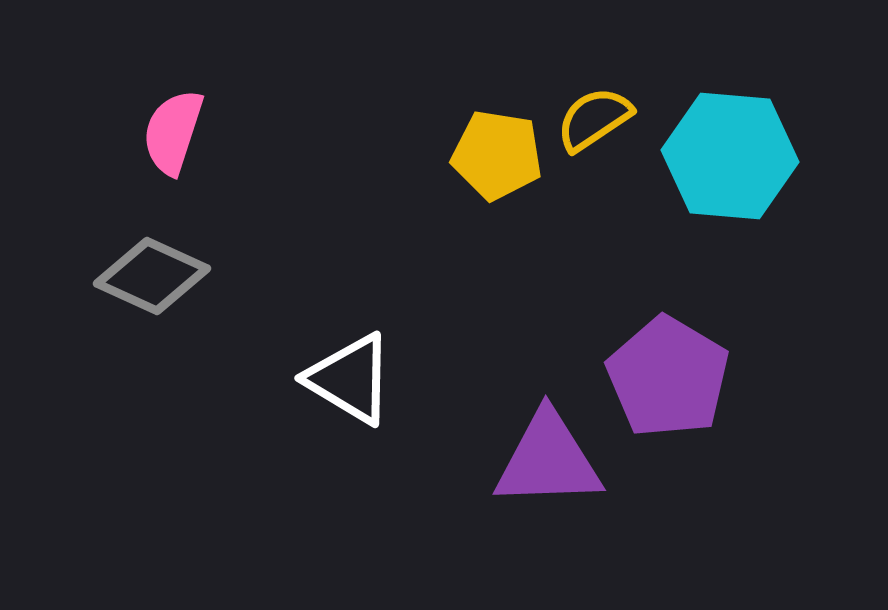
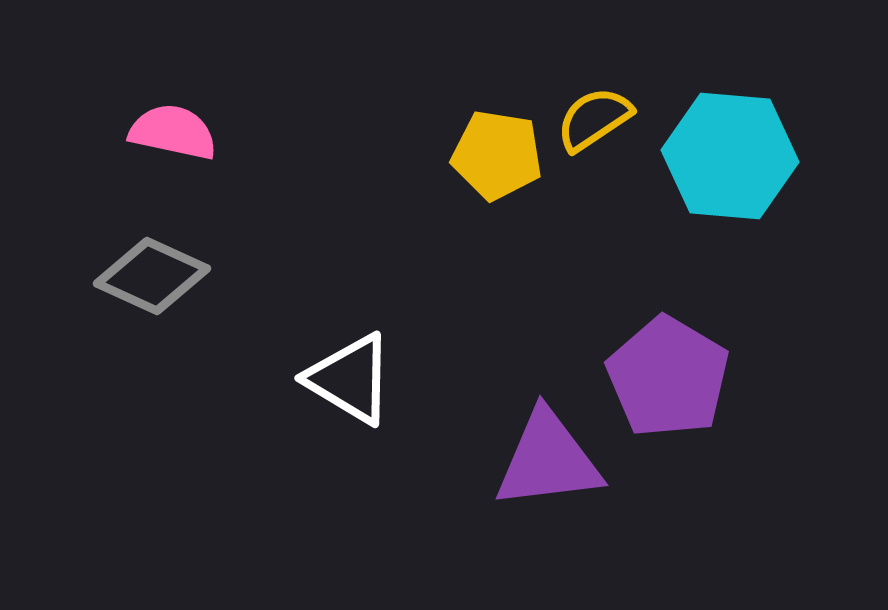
pink semicircle: rotated 84 degrees clockwise
purple triangle: rotated 5 degrees counterclockwise
